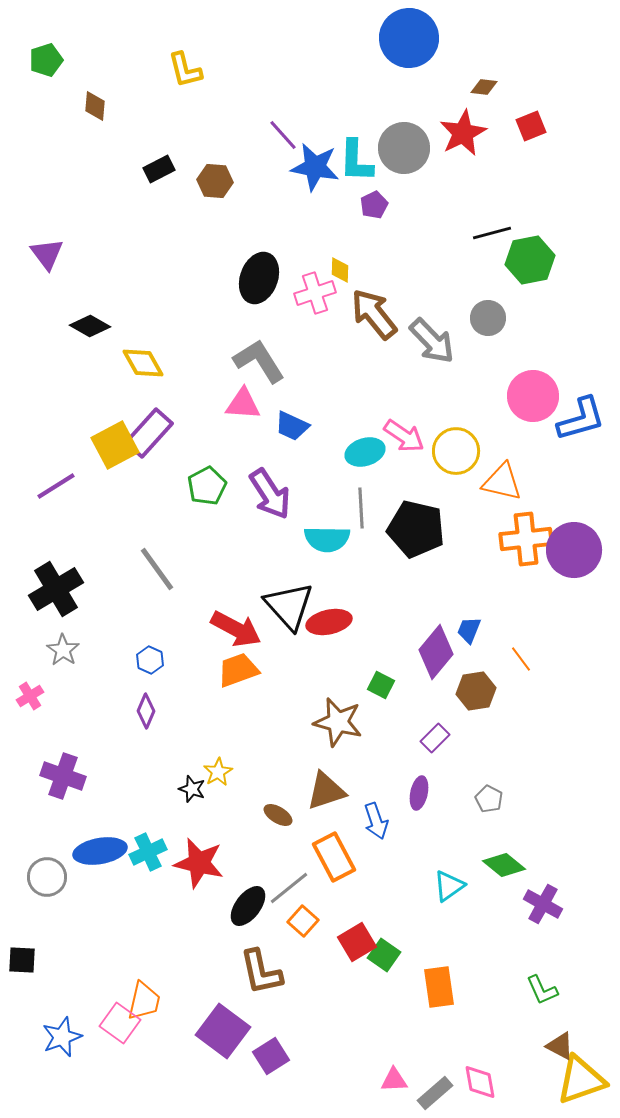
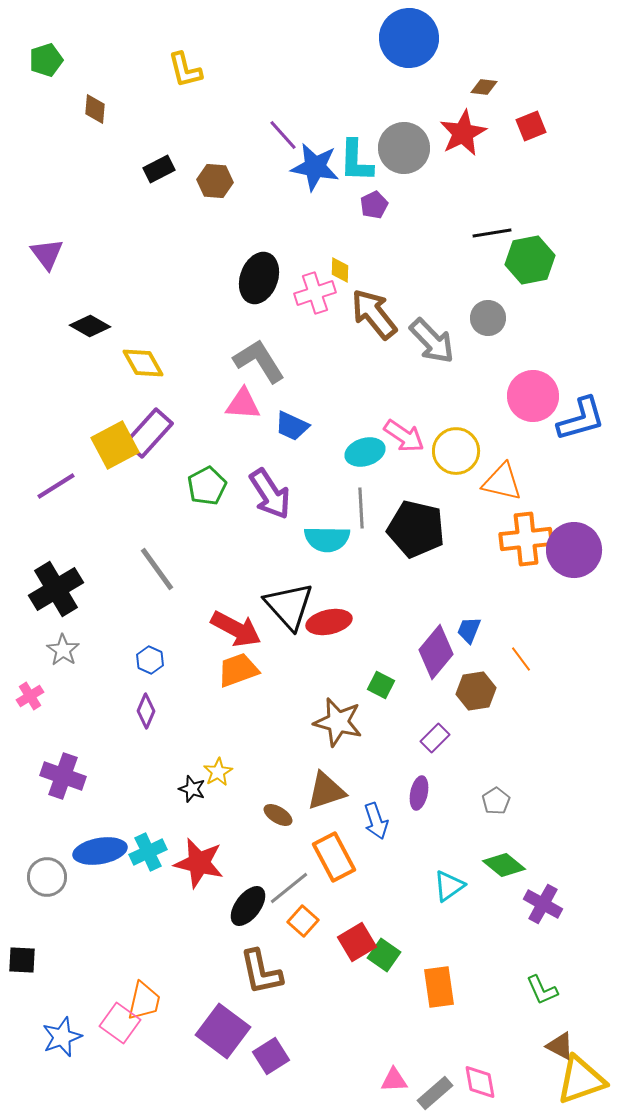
brown diamond at (95, 106): moved 3 px down
black line at (492, 233): rotated 6 degrees clockwise
gray pentagon at (489, 799): moved 7 px right, 2 px down; rotated 12 degrees clockwise
